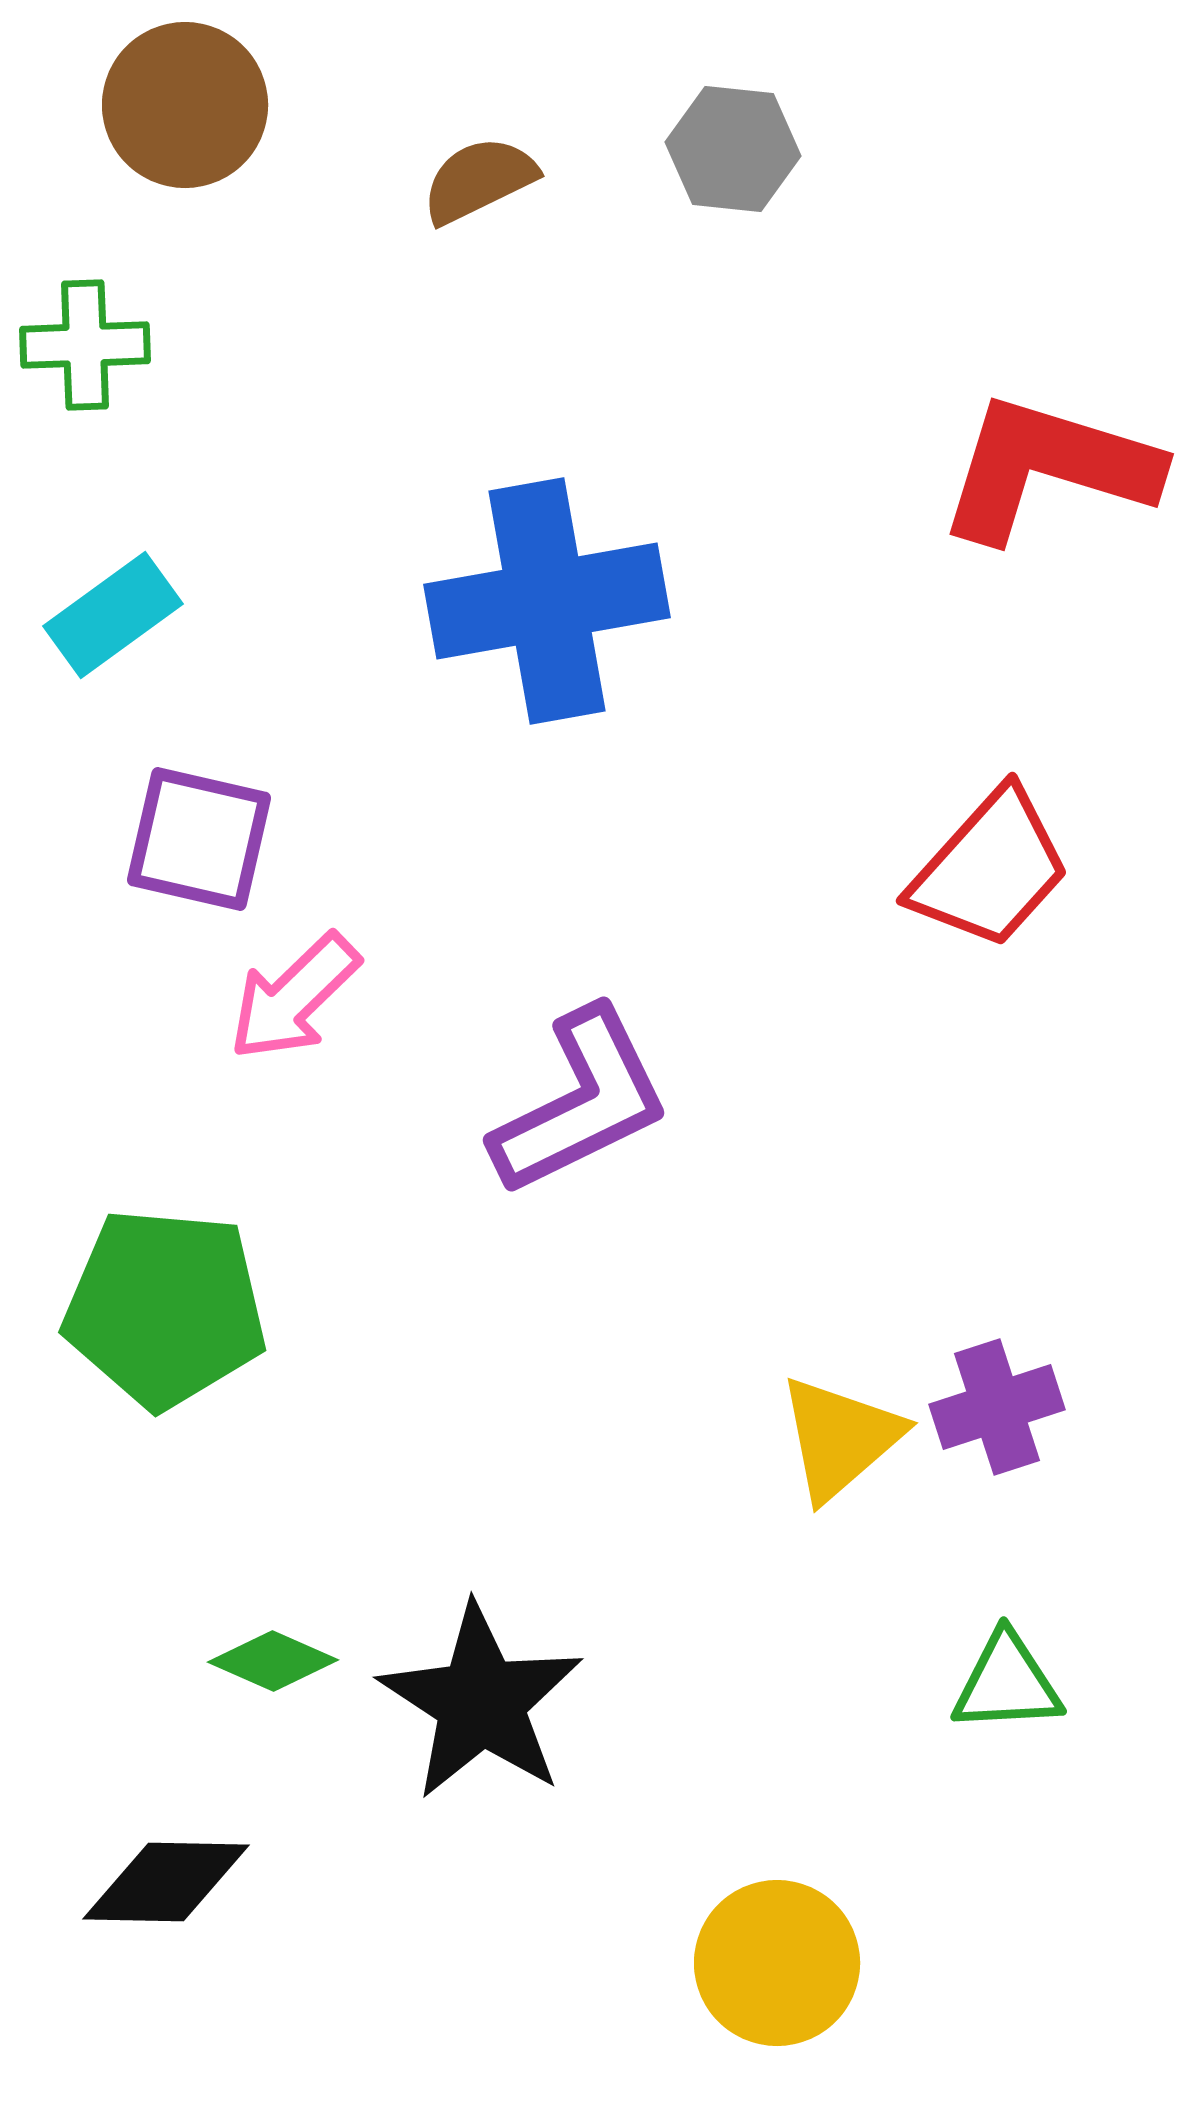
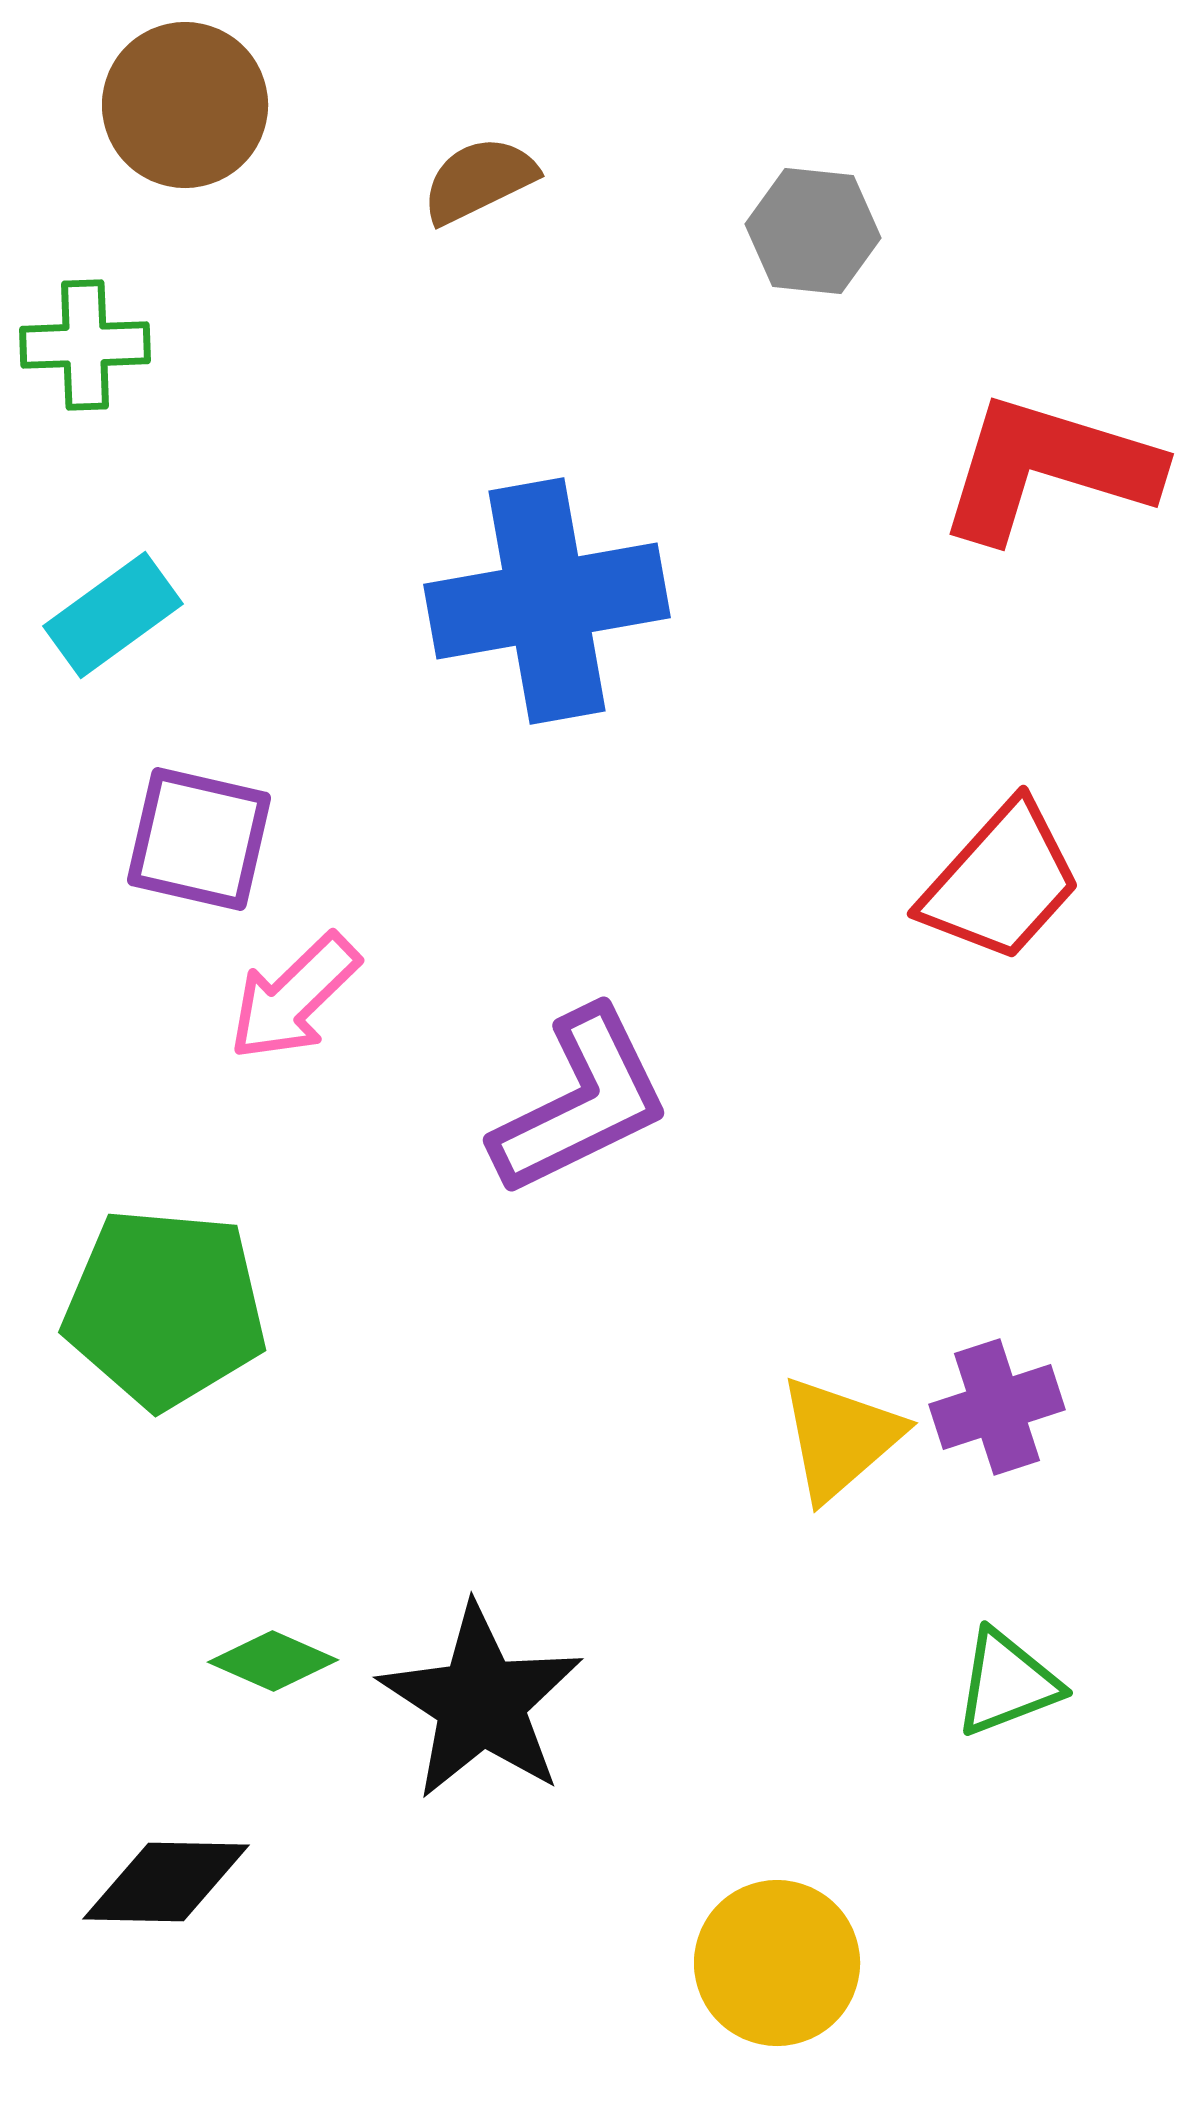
gray hexagon: moved 80 px right, 82 px down
red trapezoid: moved 11 px right, 13 px down
green triangle: rotated 18 degrees counterclockwise
